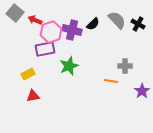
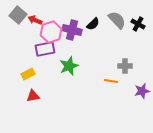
gray square: moved 3 px right, 2 px down
purple star: rotated 21 degrees clockwise
